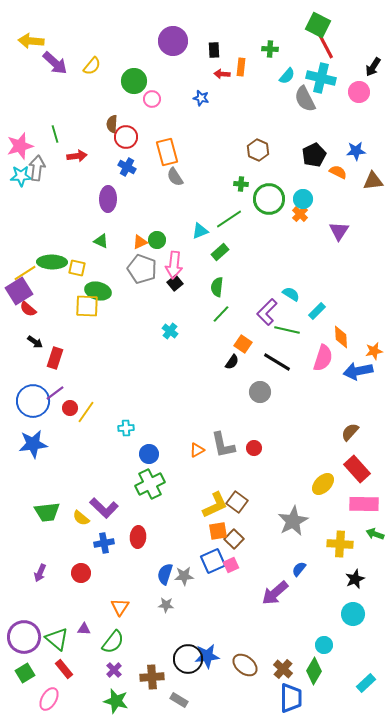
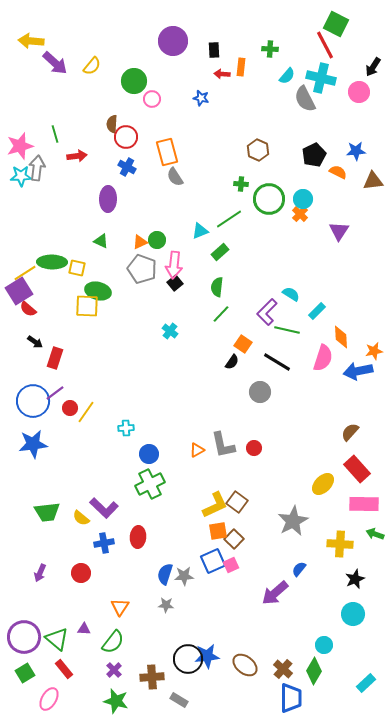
green square at (318, 25): moved 18 px right, 1 px up
